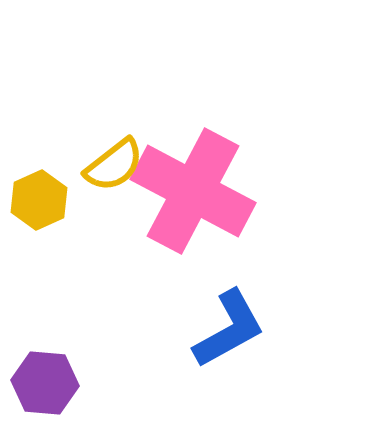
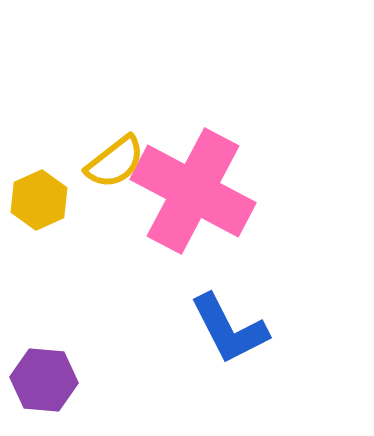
yellow semicircle: moved 1 px right, 3 px up
blue L-shape: rotated 92 degrees clockwise
purple hexagon: moved 1 px left, 3 px up
